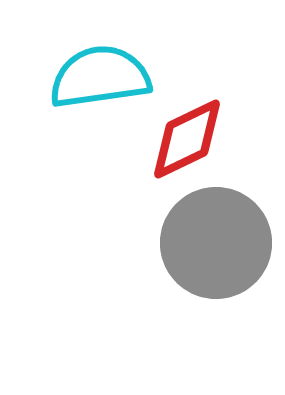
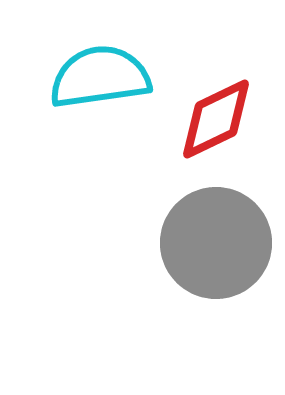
red diamond: moved 29 px right, 20 px up
